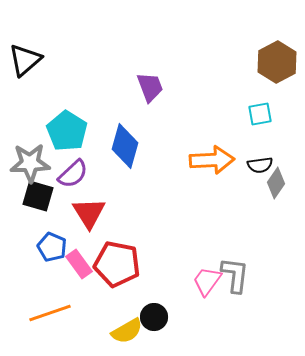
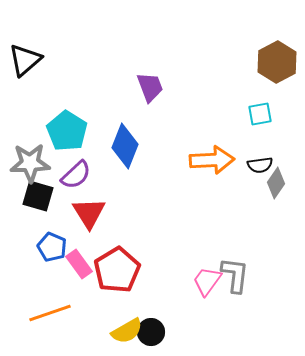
blue diamond: rotated 6 degrees clockwise
purple semicircle: moved 3 px right, 1 px down
red pentagon: moved 6 px down; rotated 30 degrees clockwise
black circle: moved 3 px left, 15 px down
